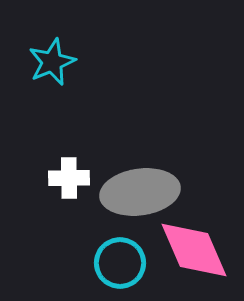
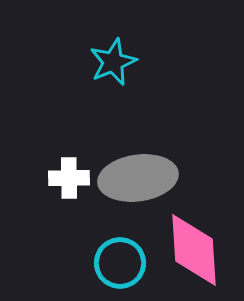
cyan star: moved 61 px right
gray ellipse: moved 2 px left, 14 px up
pink diamond: rotated 20 degrees clockwise
